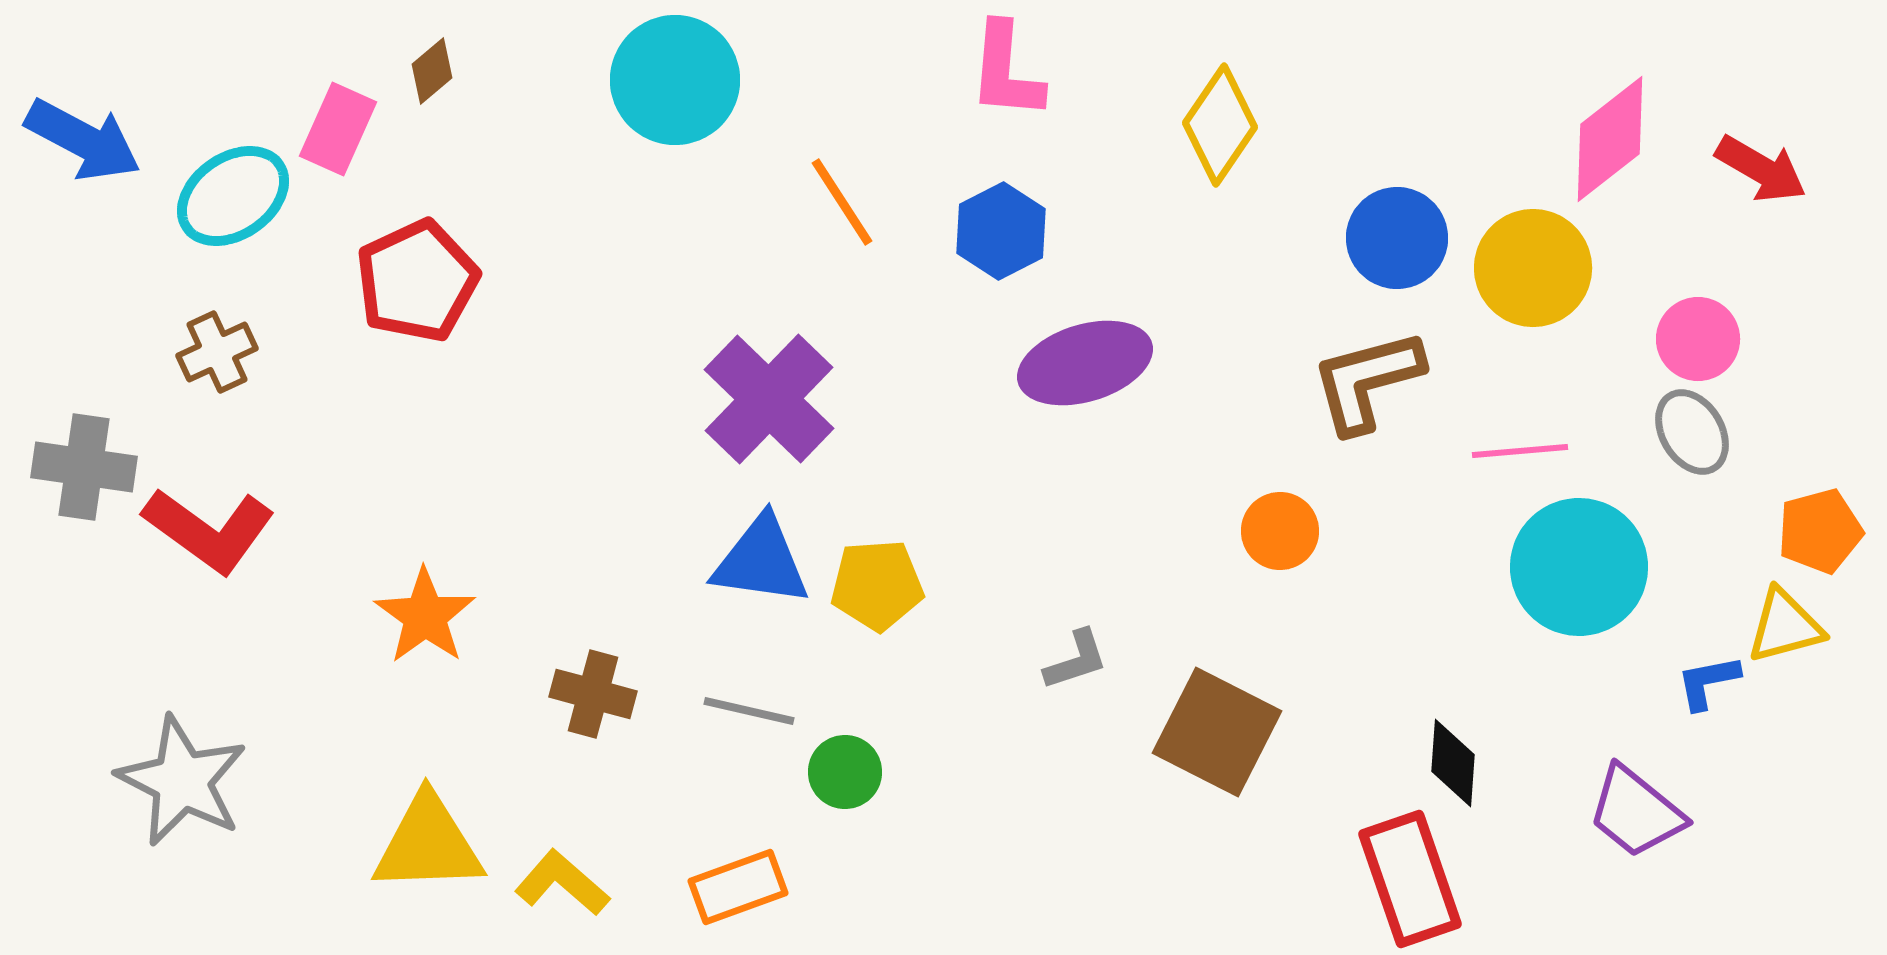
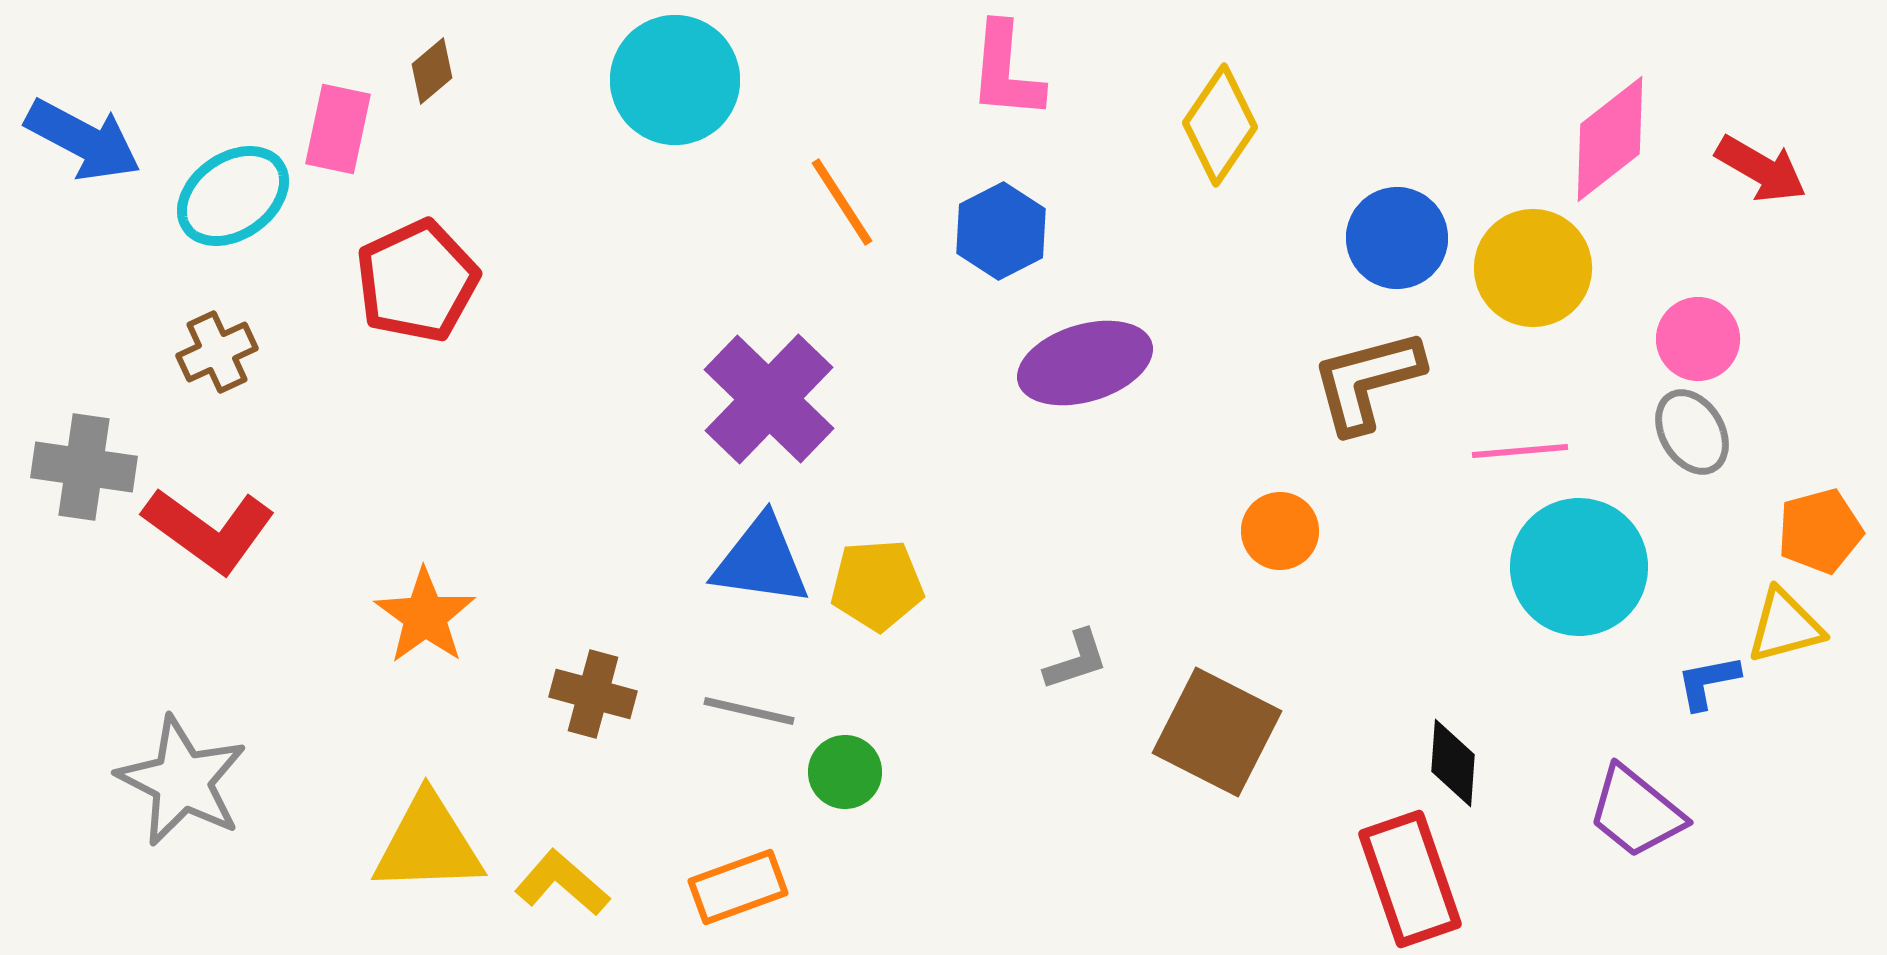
pink rectangle at (338, 129): rotated 12 degrees counterclockwise
